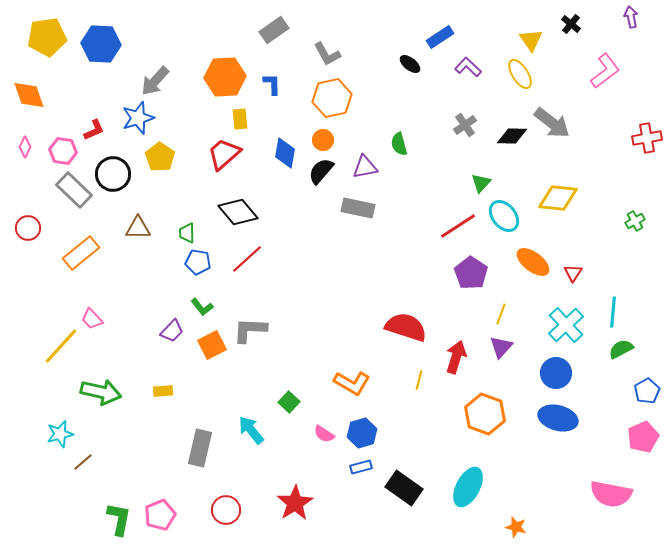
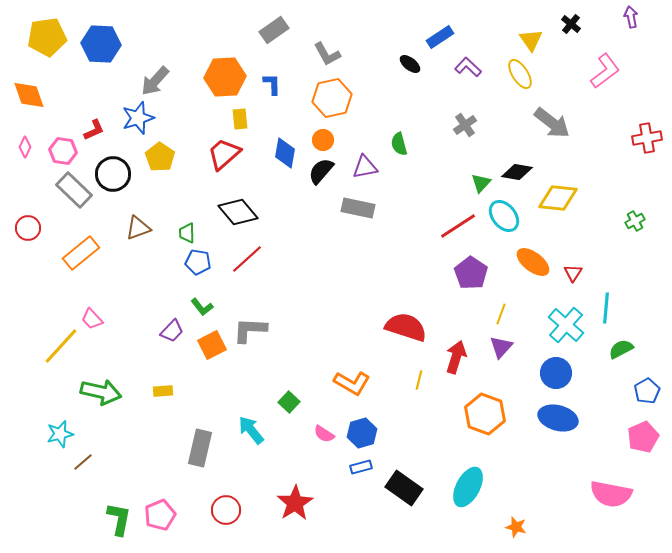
black diamond at (512, 136): moved 5 px right, 36 px down; rotated 8 degrees clockwise
brown triangle at (138, 228): rotated 20 degrees counterclockwise
cyan line at (613, 312): moved 7 px left, 4 px up
cyan cross at (566, 325): rotated 6 degrees counterclockwise
